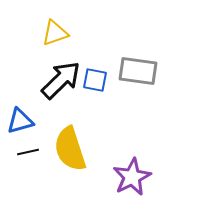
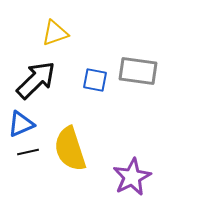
black arrow: moved 25 px left
blue triangle: moved 1 px right, 3 px down; rotated 8 degrees counterclockwise
